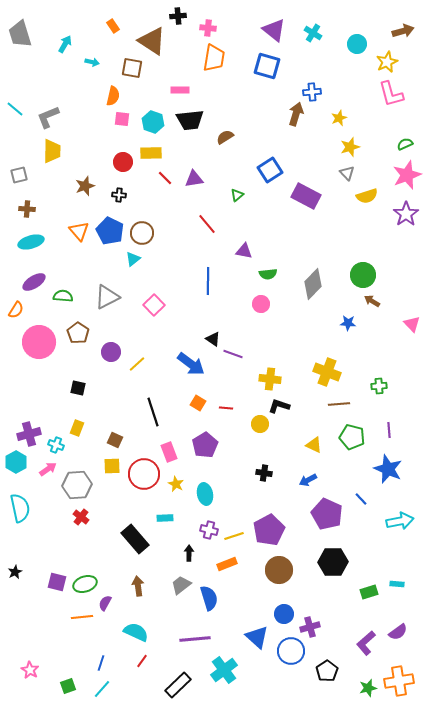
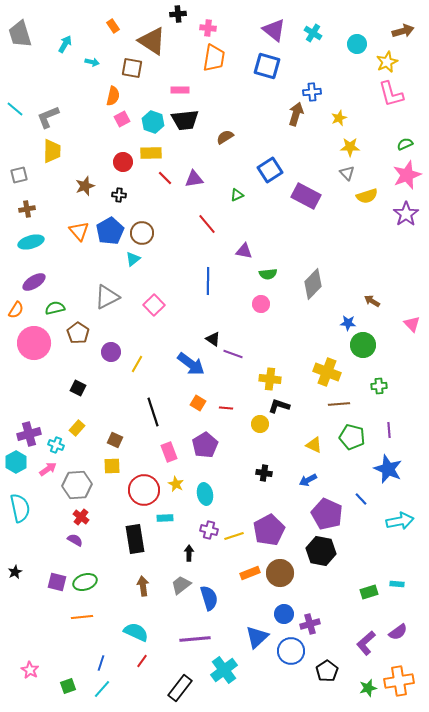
black cross at (178, 16): moved 2 px up
pink square at (122, 119): rotated 35 degrees counterclockwise
black trapezoid at (190, 120): moved 5 px left
yellow star at (350, 147): rotated 18 degrees clockwise
green triangle at (237, 195): rotated 16 degrees clockwise
brown cross at (27, 209): rotated 14 degrees counterclockwise
blue pentagon at (110, 231): rotated 16 degrees clockwise
green circle at (363, 275): moved 70 px down
green semicircle at (63, 296): moved 8 px left, 12 px down; rotated 18 degrees counterclockwise
pink circle at (39, 342): moved 5 px left, 1 px down
yellow line at (137, 364): rotated 18 degrees counterclockwise
black square at (78, 388): rotated 14 degrees clockwise
yellow rectangle at (77, 428): rotated 21 degrees clockwise
red circle at (144, 474): moved 16 px down
black rectangle at (135, 539): rotated 32 degrees clockwise
black hexagon at (333, 562): moved 12 px left, 11 px up; rotated 12 degrees clockwise
orange rectangle at (227, 564): moved 23 px right, 9 px down
brown circle at (279, 570): moved 1 px right, 3 px down
green ellipse at (85, 584): moved 2 px up
brown arrow at (138, 586): moved 5 px right
purple semicircle at (105, 603): moved 30 px left, 63 px up; rotated 91 degrees clockwise
purple cross at (310, 627): moved 3 px up
blue triangle at (257, 637): rotated 35 degrees clockwise
black rectangle at (178, 685): moved 2 px right, 3 px down; rotated 8 degrees counterclockwise
